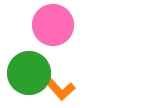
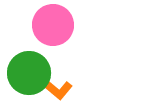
orange L-shape: moved 3 px left; rotated 8 degrees counterclockwise
